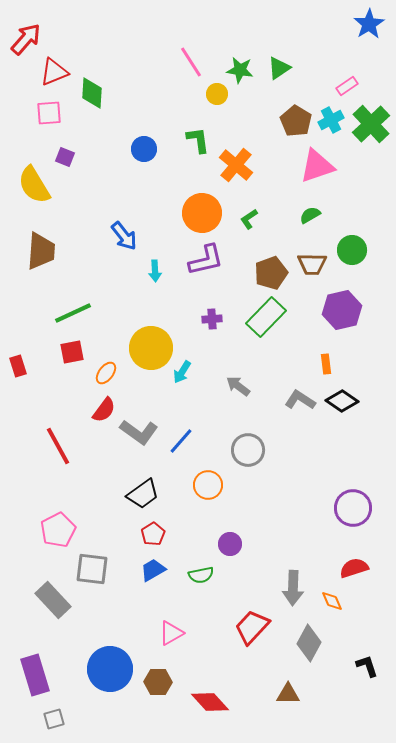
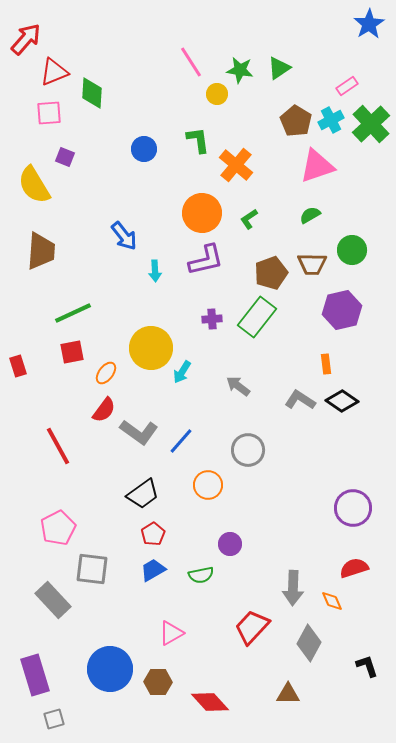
green rectangle at (266, 317): moved 9 px left; rotated 6 degrees counterclockwise
pink pentagon at (58, 530): moved 2 px up
